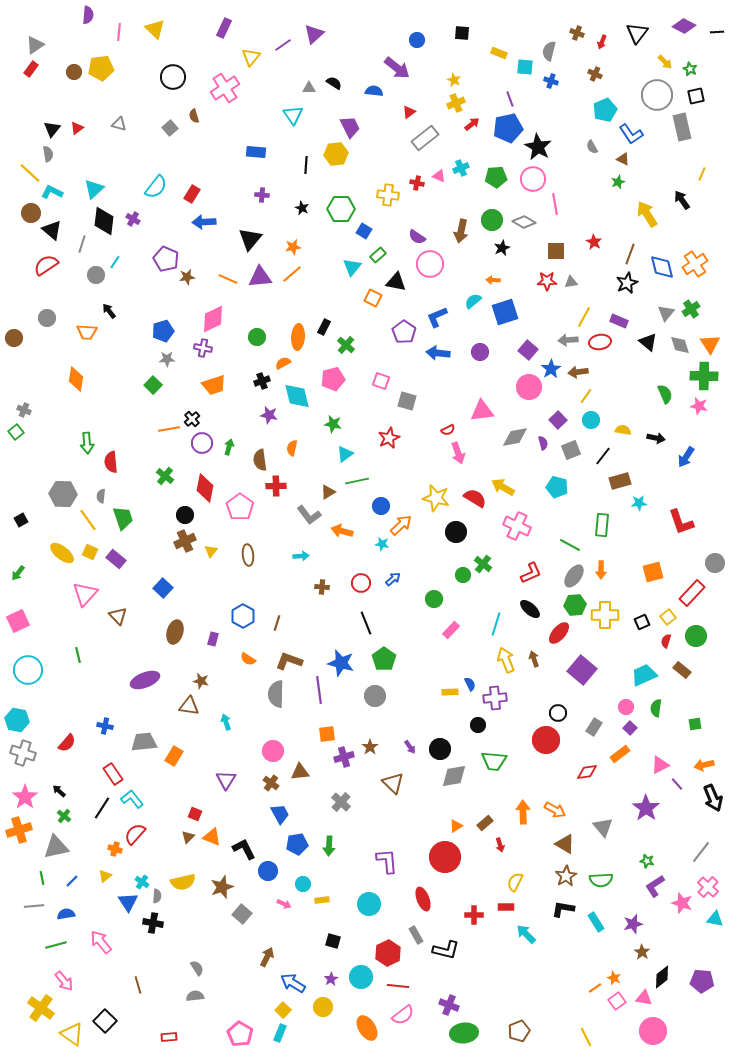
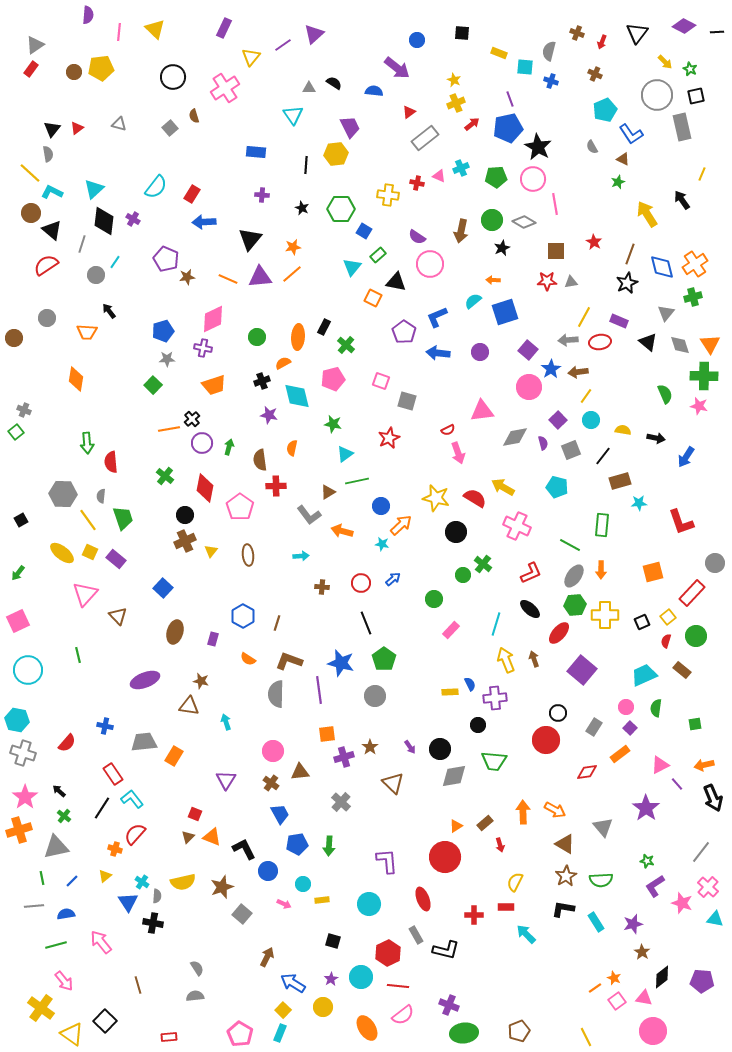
green cross at (691, 309): moved 2 px right, 12 px up; rotated 18 degrees clockwise
